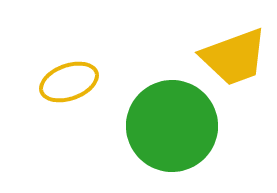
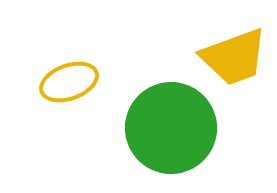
green circle: moved 1 px left, 2 px down
